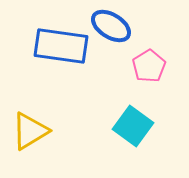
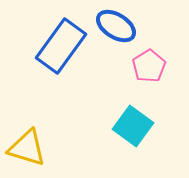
blue ellipse: moved 5 px right
blue rectangle: rotated 62 degrees counterclockwise
yellow triangle: moved 3 px left, 17 px down; rotated 48 degrees clockwise
